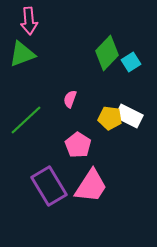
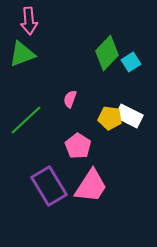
pink pentagon: moved 1 px down
